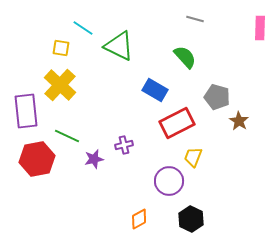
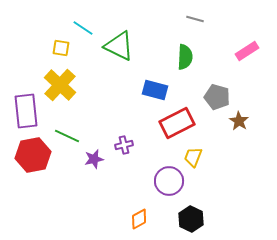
pink rectangle: moved 13 px left, 23 px down; rotated 55 degrees clockwise
green semicircle: rotated 45 degrees clockwise
blue rectangle: rotated 15 degrees counterclockwise
red hexagon: moved 4 px left, 4 px up
